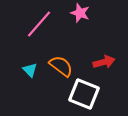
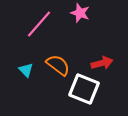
red arrow: moved 2 px left, 1 px down
orange semicircle: moved 3 px left, 1 px up
cyan triangle: moved 4 px left
white square: moved 5 px up
